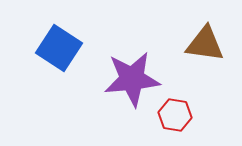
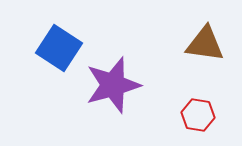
purple star: moved 19 px left, 6 px down; rotated 10 degrees counterclockwise
red hexagon: moved 23 px right
